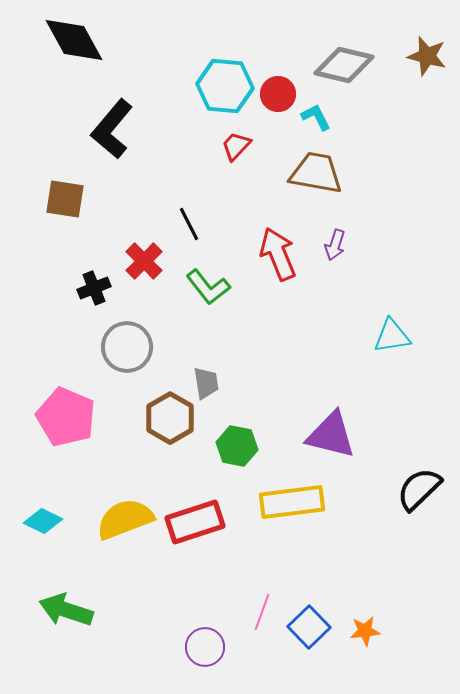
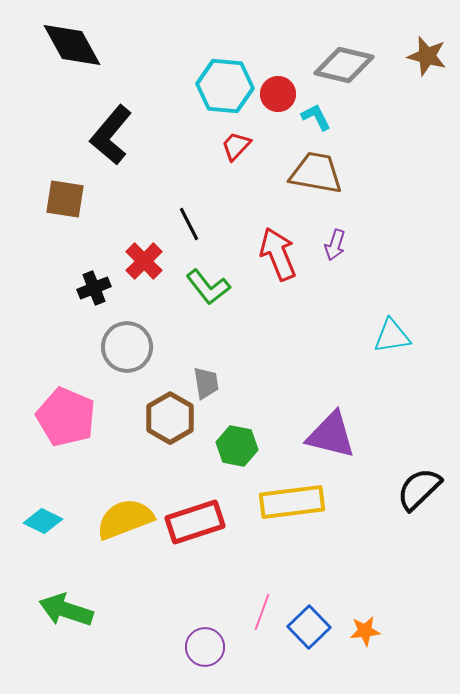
black diamond: moved 2 px left, 5 px down
black L-shape: moved 1 px left, 6 px down
